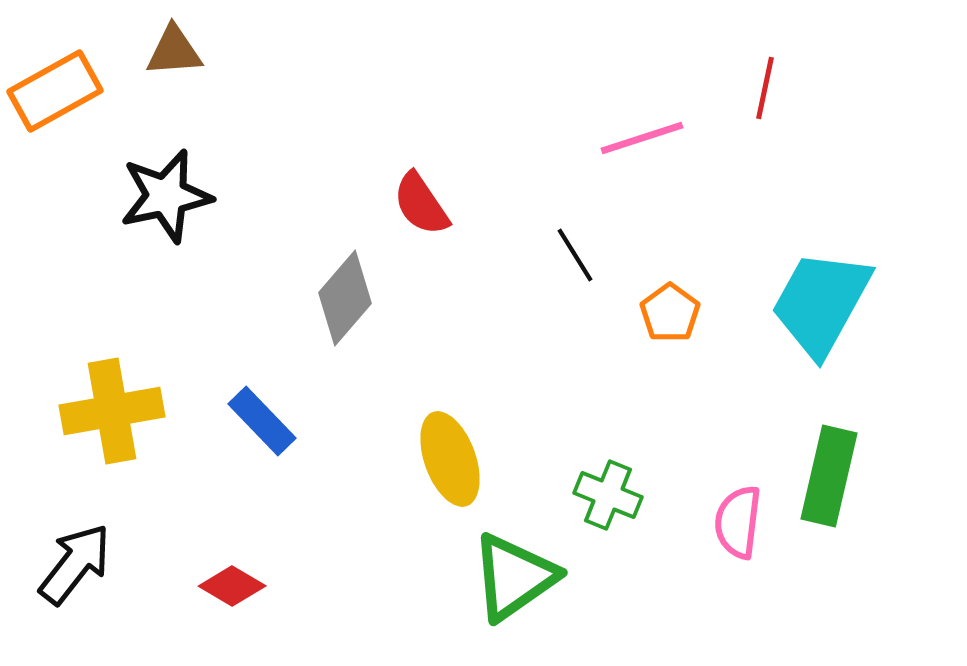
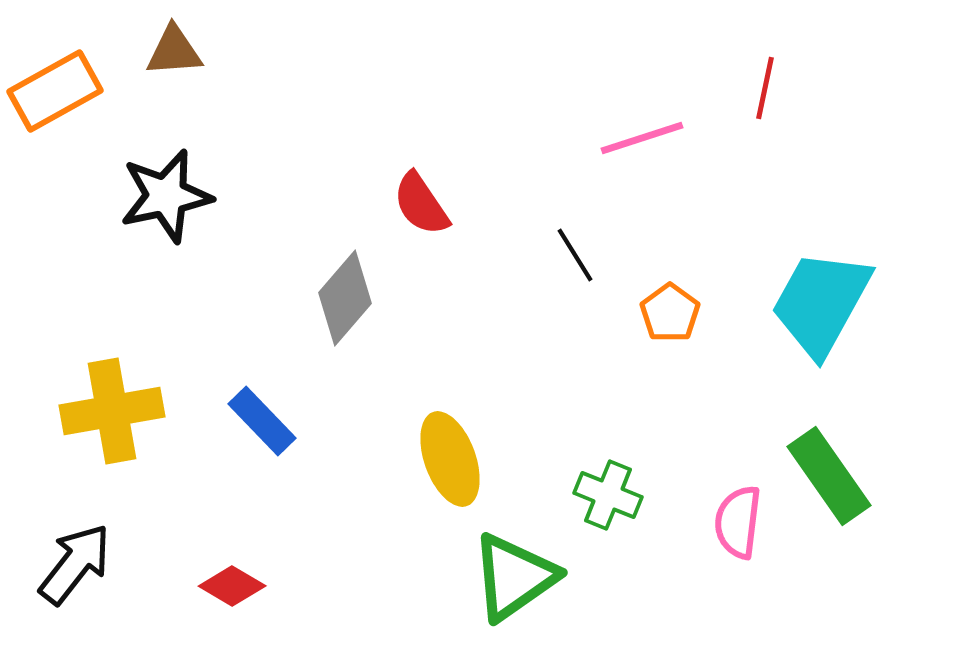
green rectangle: rotated 48 degrees counterclockwise
